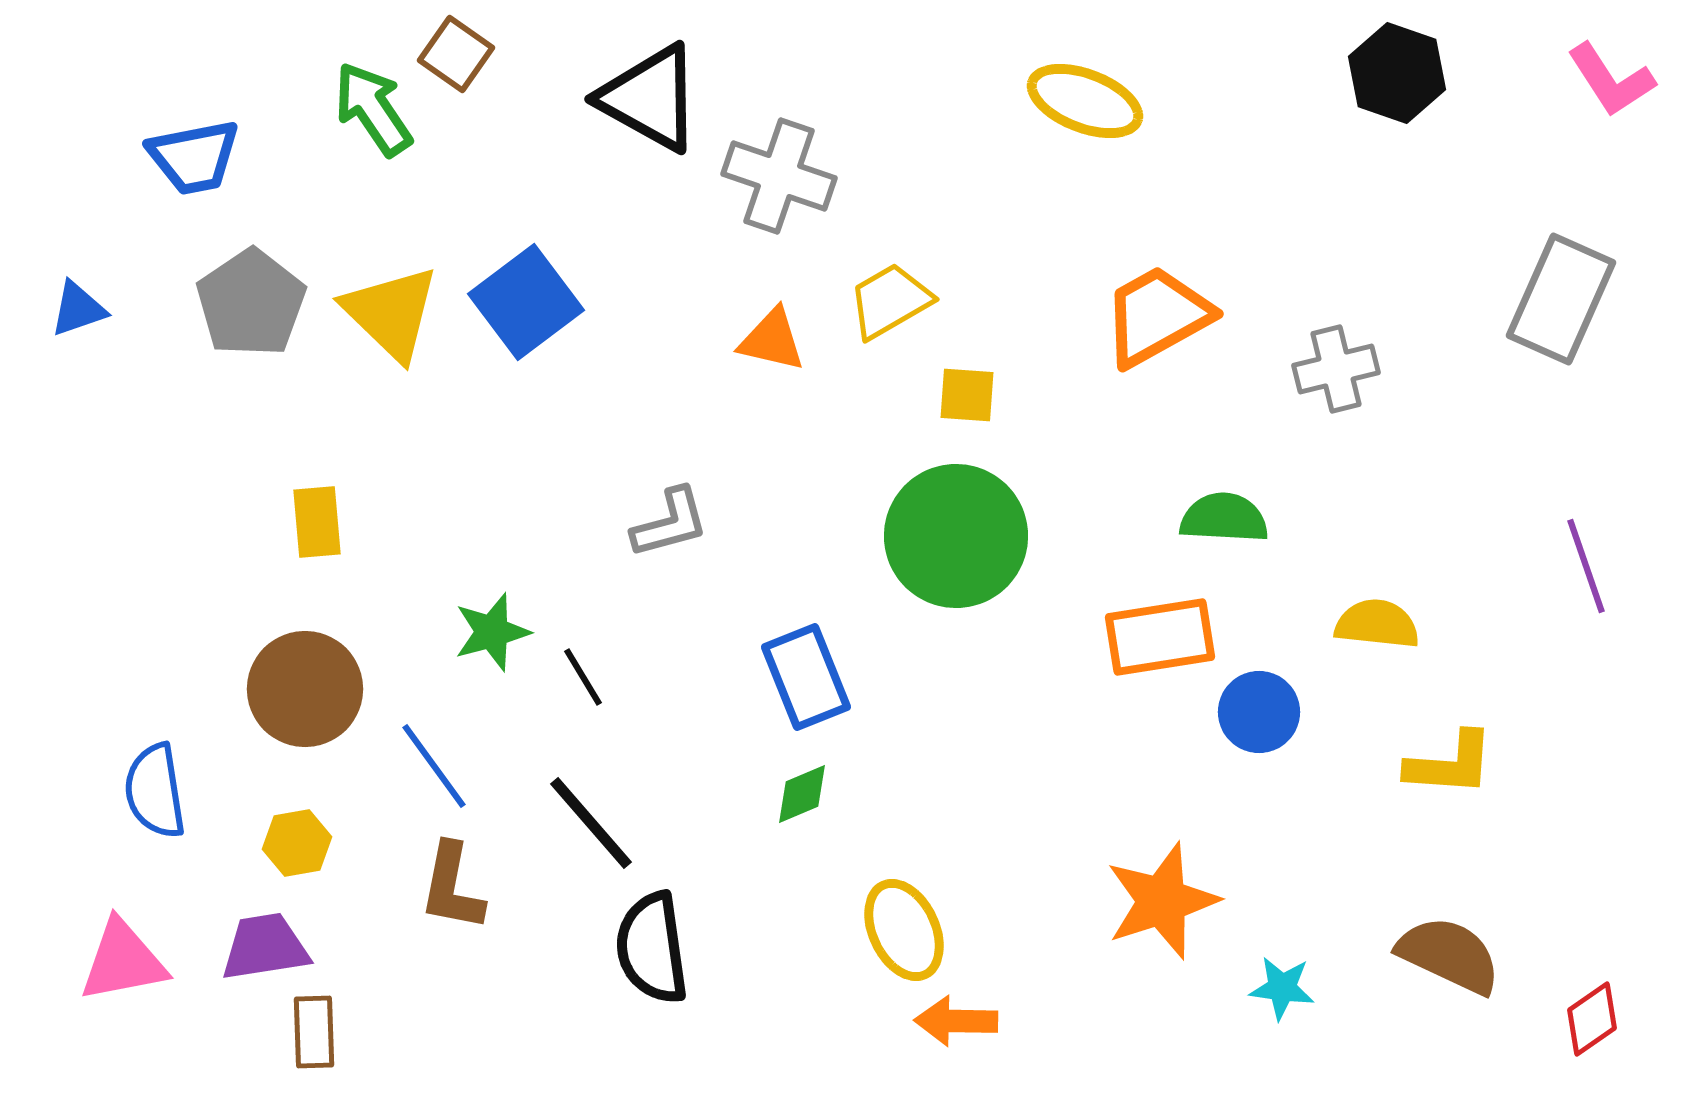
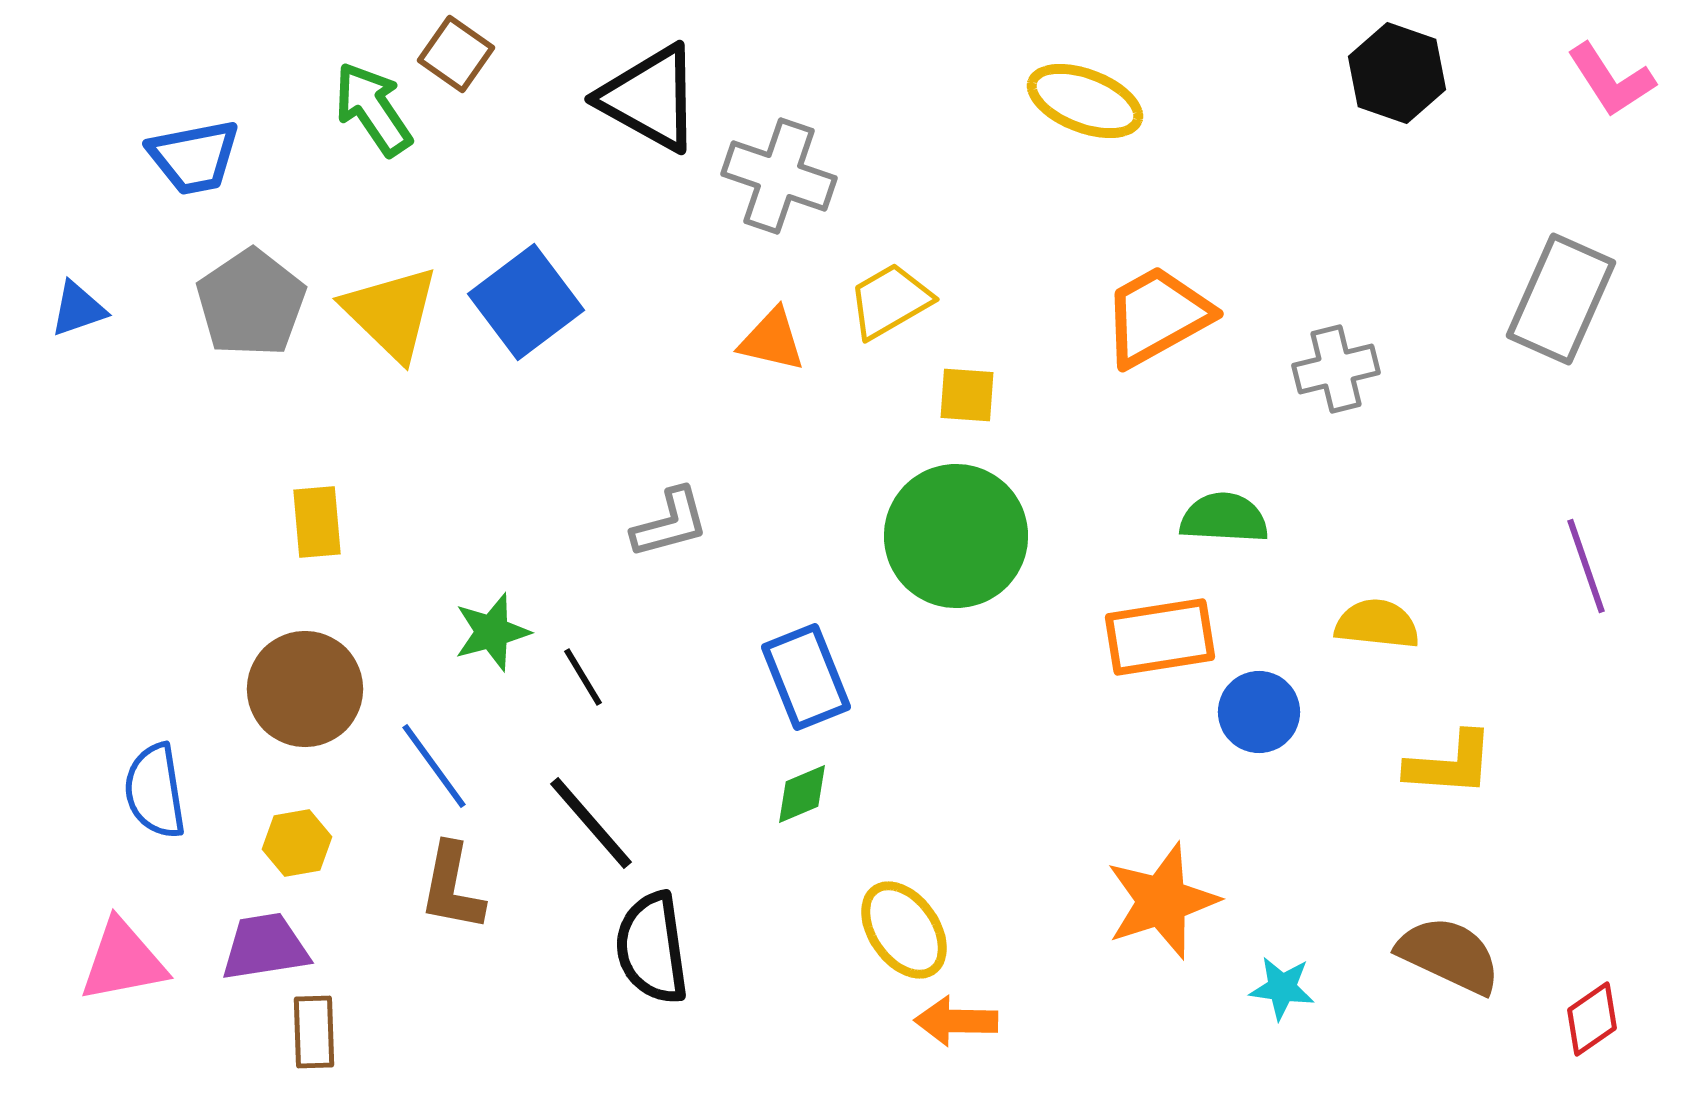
yellow ellipse at (904, 930): rotated 10 degrees counterclockwise
